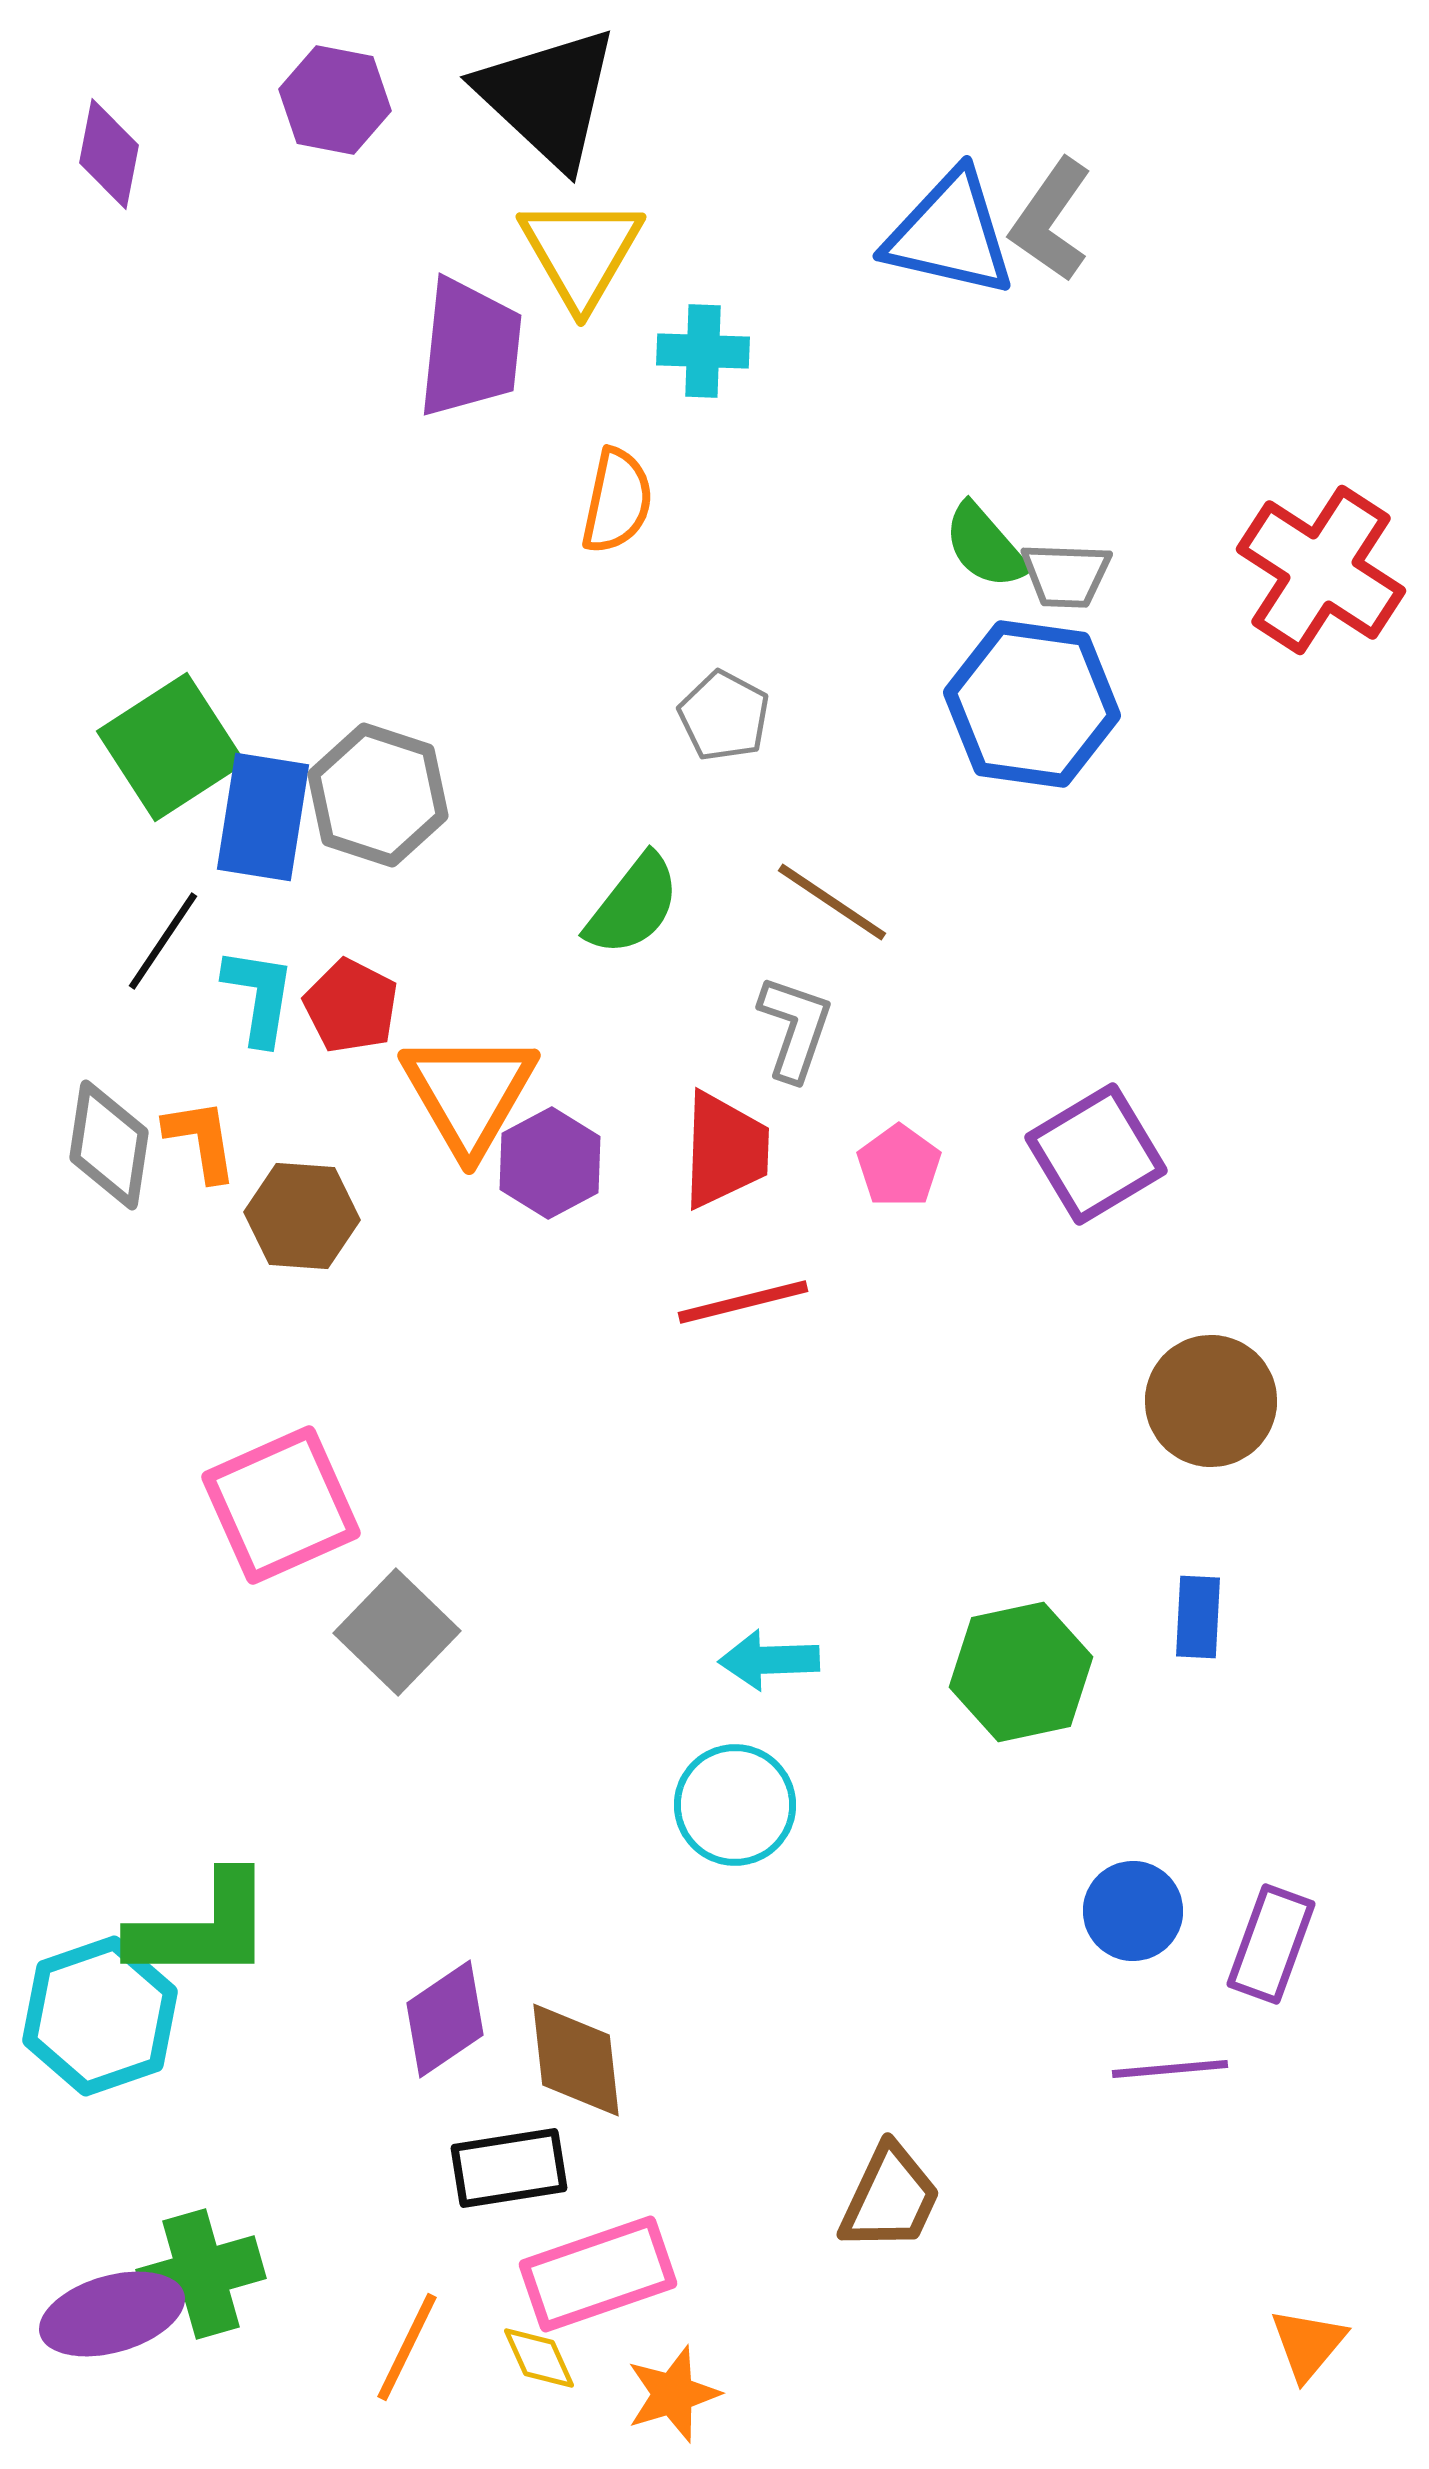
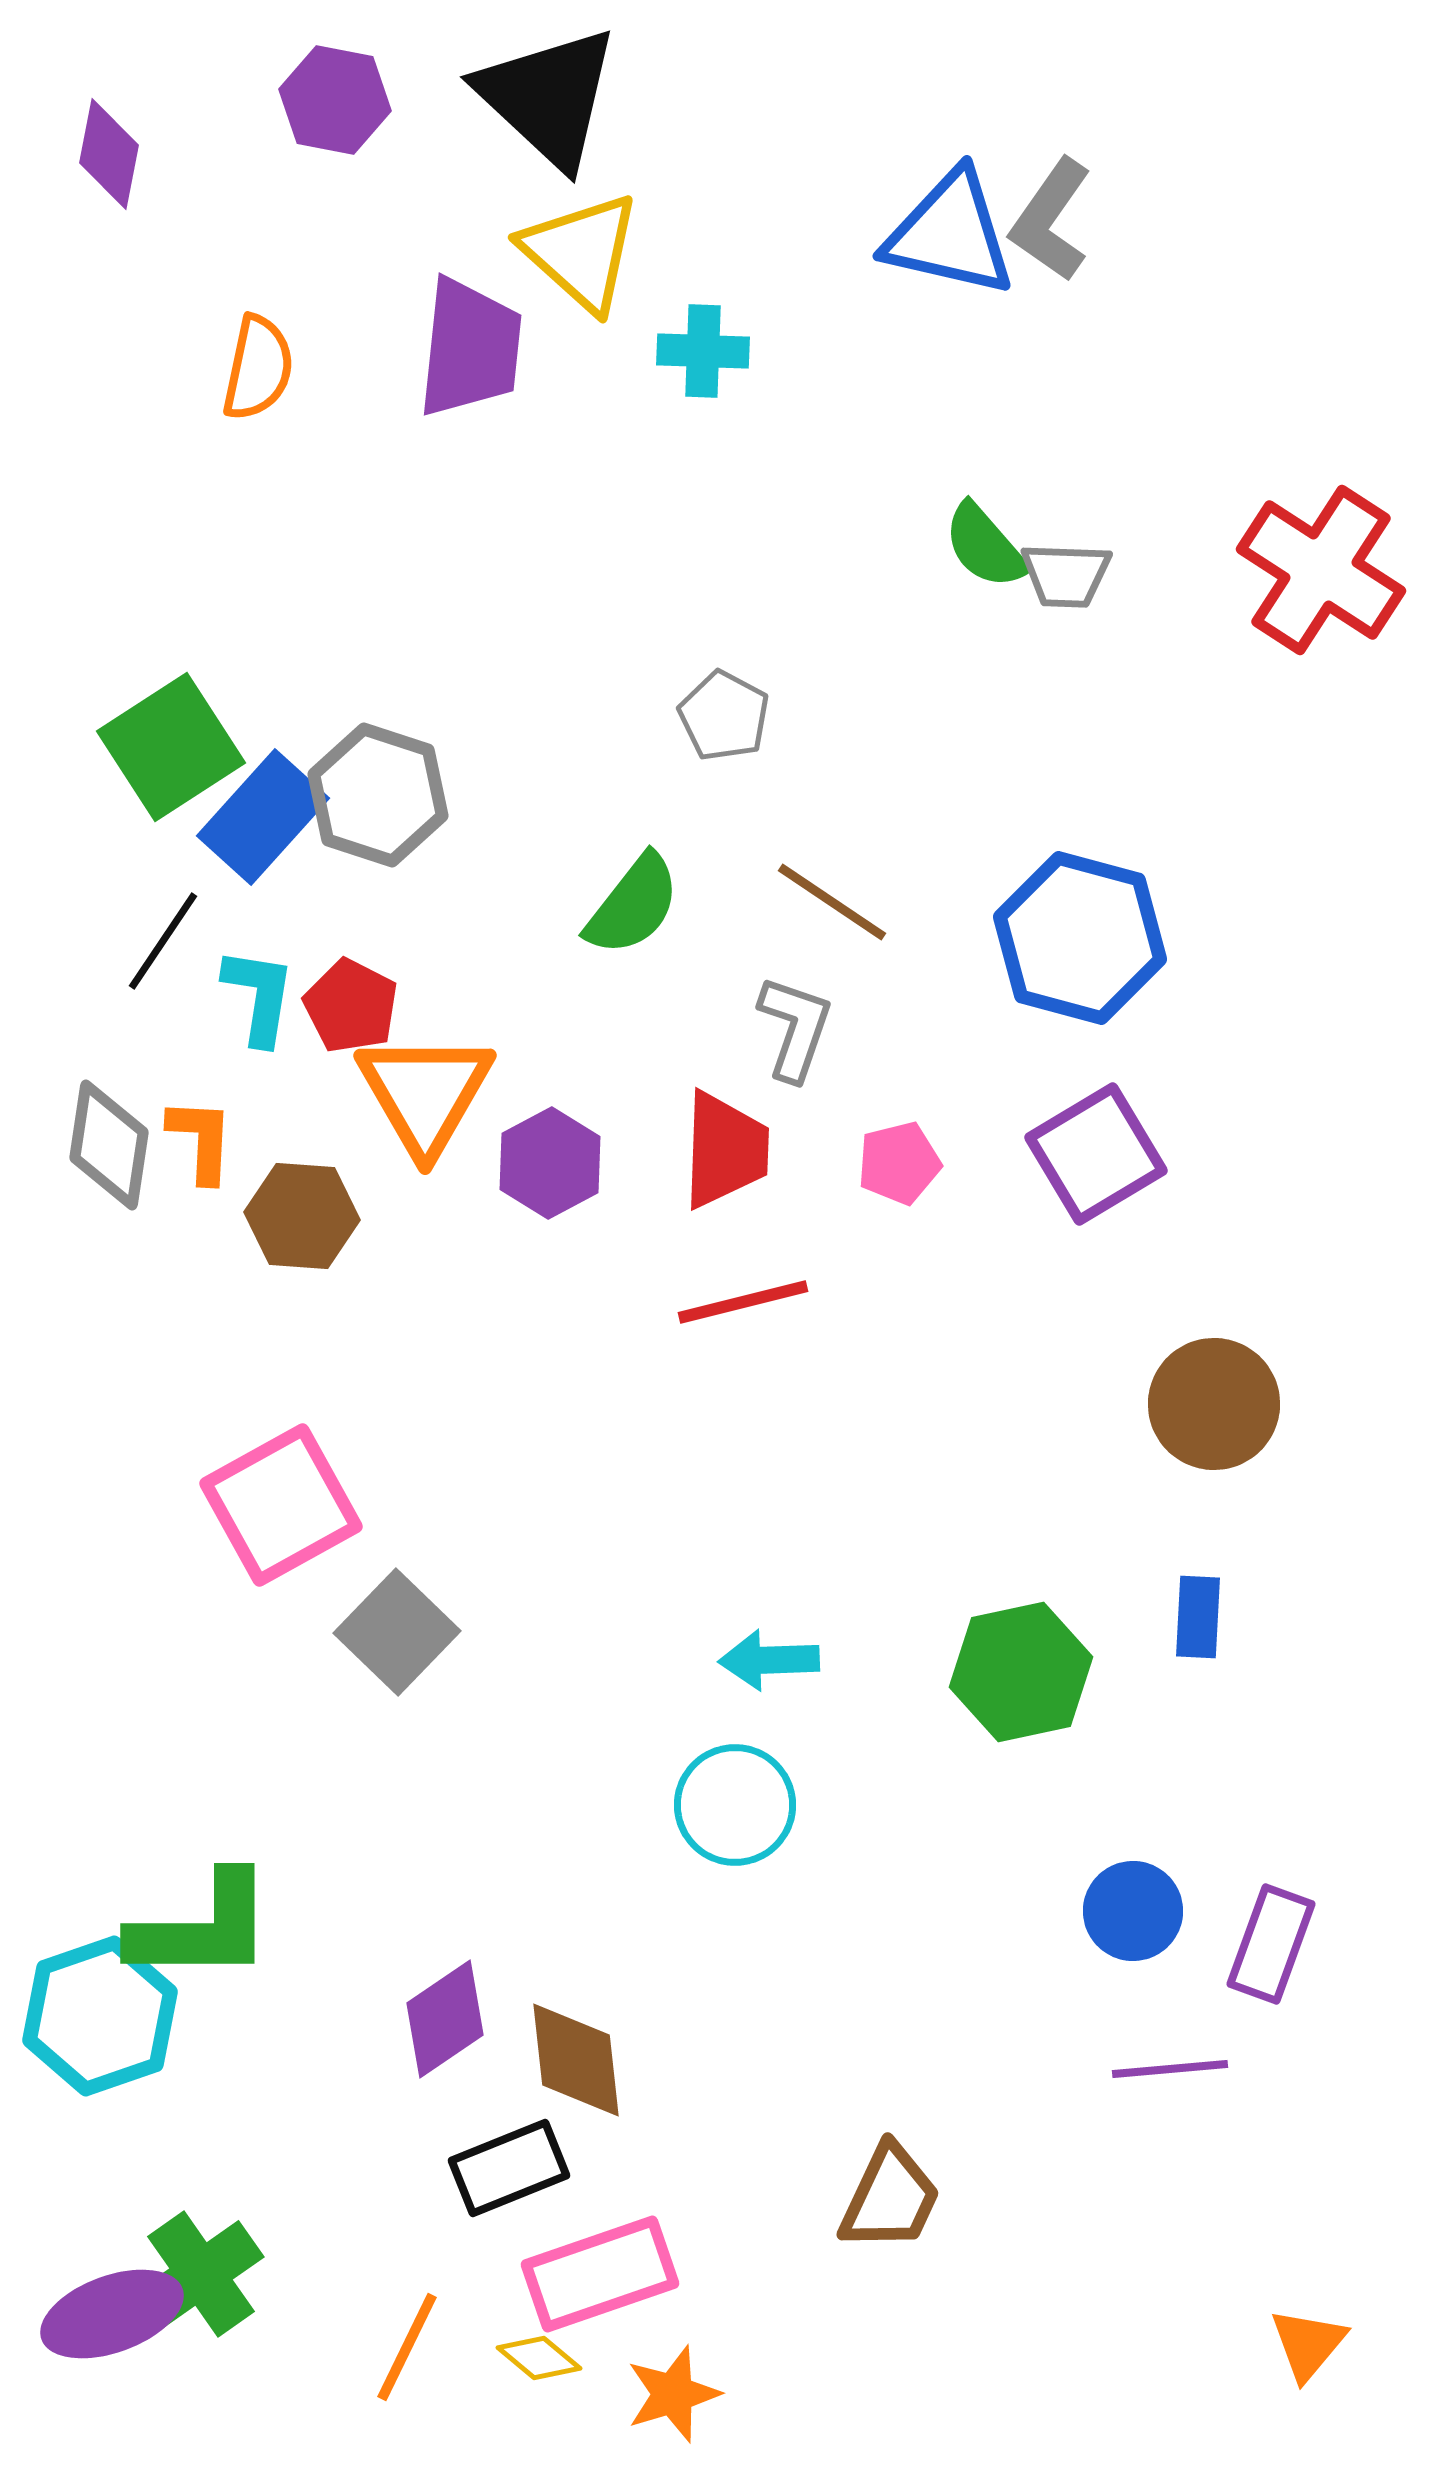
yellow triangle at (581, 252): rotated 18 degrees counterclockwise
orange semicircle at (617, 501): moved 359 px left, 133 px up
blue hexagon at (1032, 704): moved 48 px right, 234 px down; rotated 7 degrees clockwise
blue rectangle at (263, 817): rotated 33 degrees clockwise
orange triangle at (469, 1093): moved 44 px left
orange L-shape at (201, 1140): rotated 12 degrees clockwise
pink pentagon at (899, 1166): moved 3 px up; rotated 22 degrees clockwise
brown circle at (1211, 1401): moved 3 px right, 3 px down
pink square at (281, 1505): rotated 5 degrees counterclockwise
black rectangle at (509, 2168): rotated 13 degrees counterclockwise
green cross at (201, 2274): rotated 19 degrees counterclockwise
pink rectangle at (598, 2274): moved 2 px right
purple ellipse at (112, 2314): rotated 4 degrees counterclockwise
yellow diamond at (539, 2358): rotated 26 degrees counterclockwise
